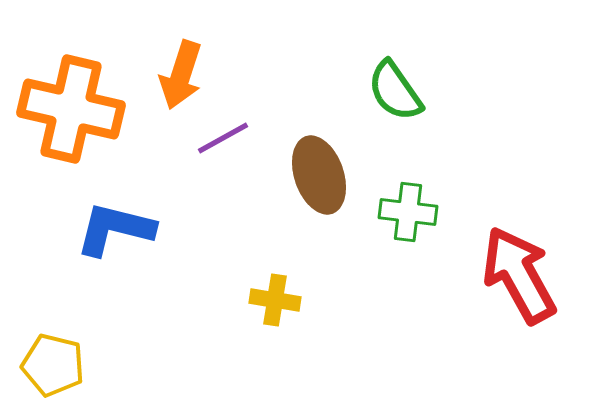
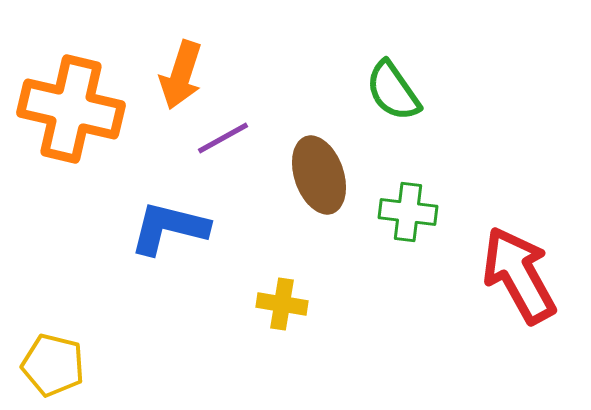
green semicircle: moved 2 px left
blue L-shape: moved 54 px right, 1 px up
yellow cross: moved 7 px right, 4 px down
